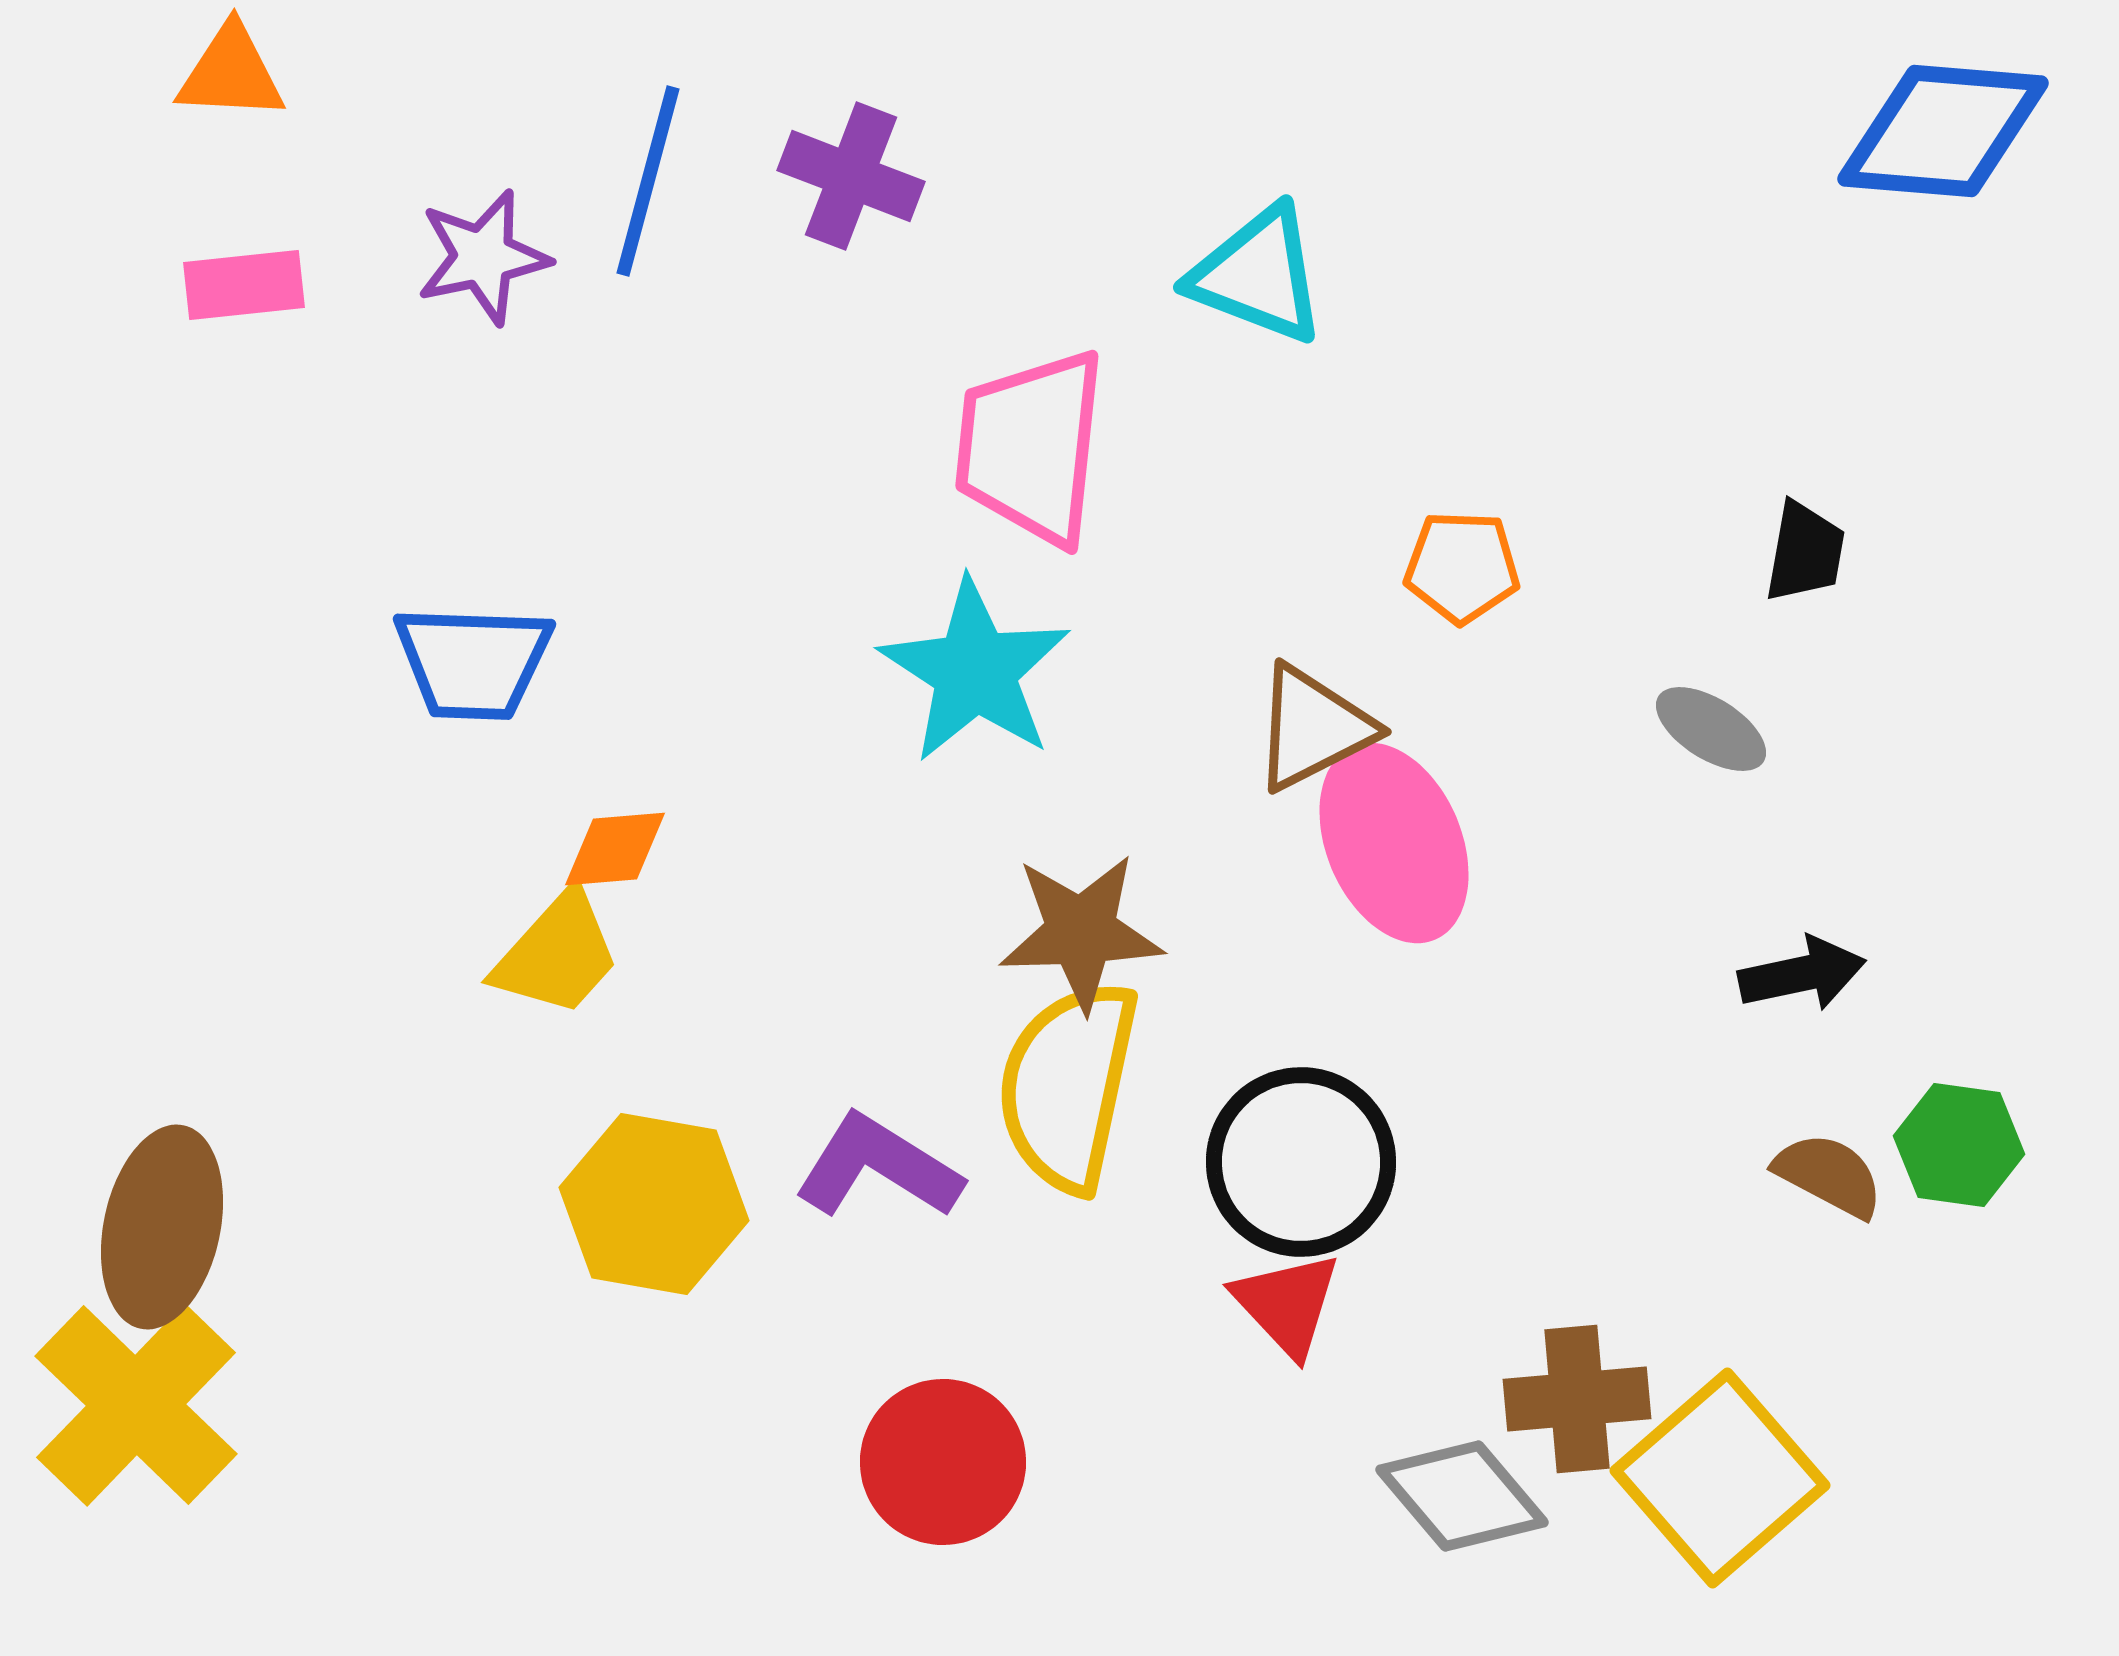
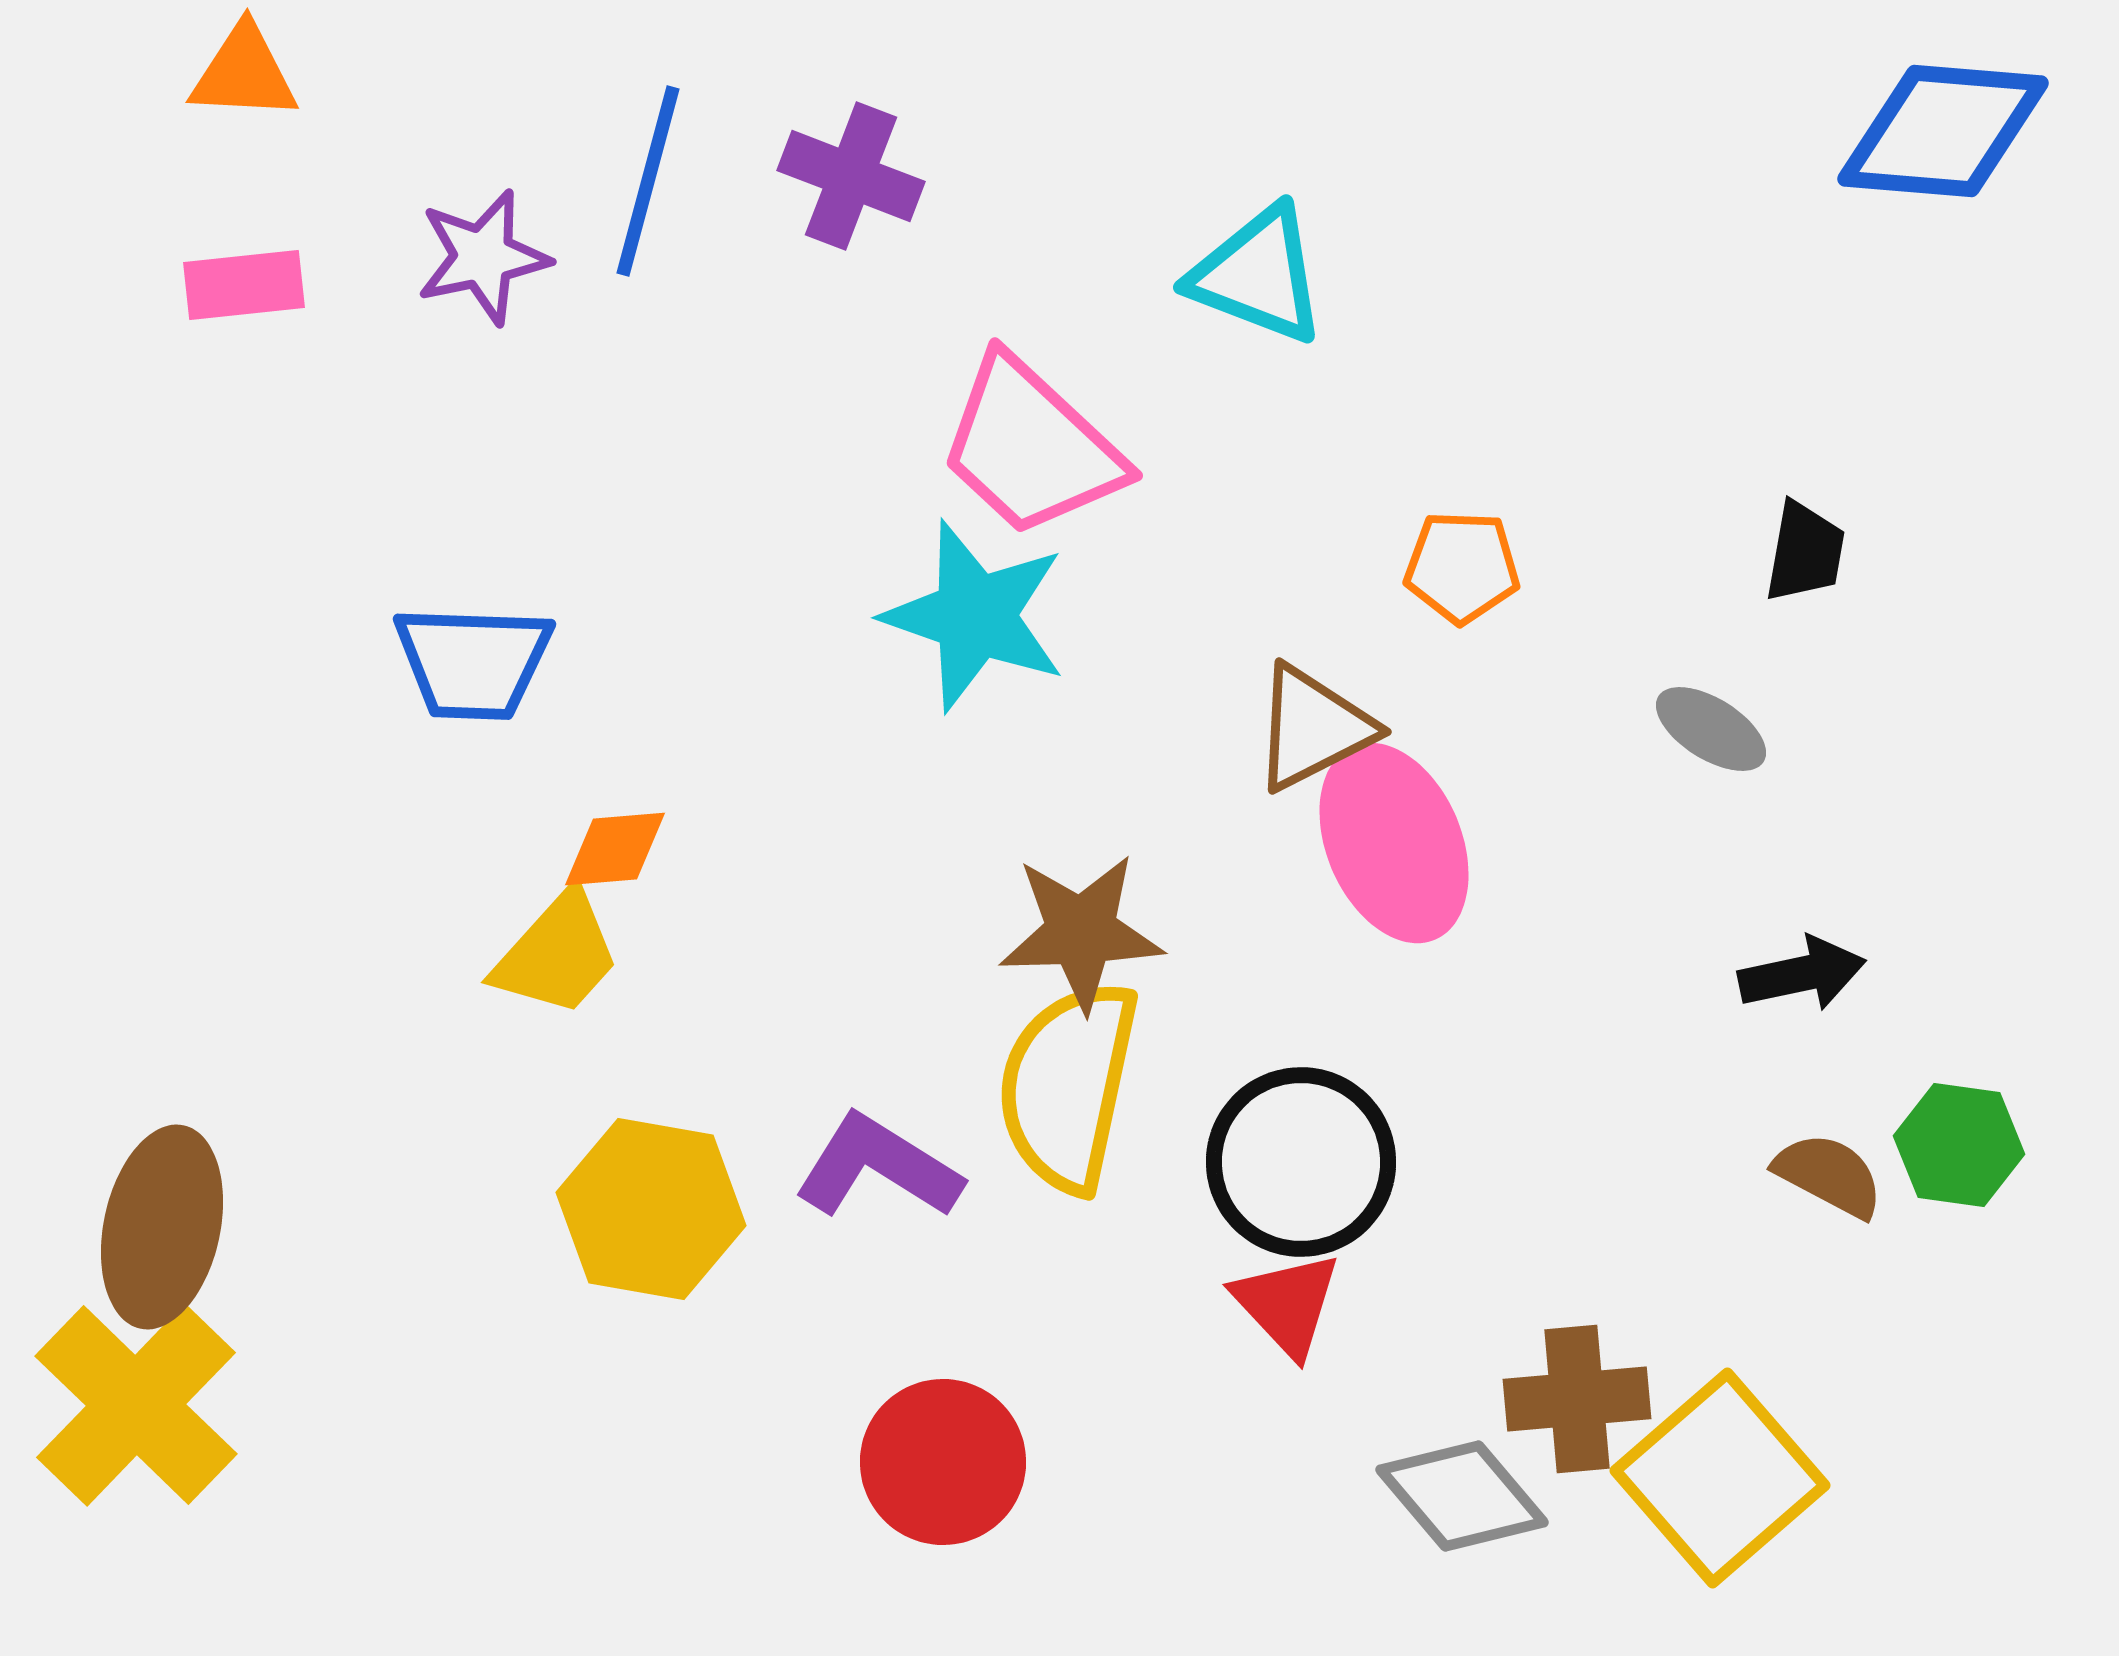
orange triangle: moved 13 px right
pink trapezoid: rotated 53 degrees counterclockwise
cyan star: moved 55 px up; rotated 14 degrees counterclockwise
yellow hexagon: moved 3 px left, 5 px down
